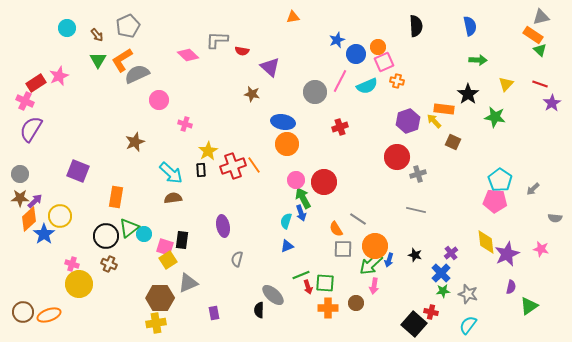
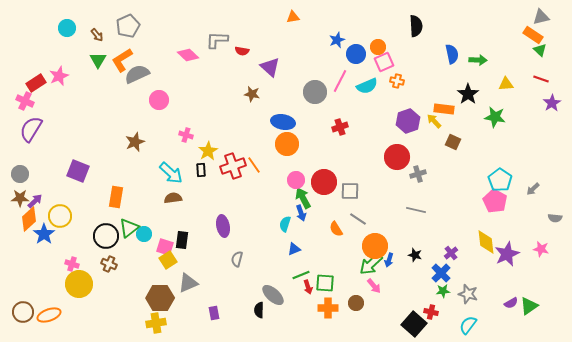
blue semicircle at (470, 26): moved 18 px left, 28 px down
yellow triangle at (506, 84): rotated 42 degrees clockwise
red line at (540, 84): moved 1 px right, 5 px up
pink cross at (185, 124): moved 1 px right, 11 px down
pink pentagon at (495, 201): rotated 25 degrees clockwise
cyan semicircle at (286, 221): moved 1 px left, 3 px down
blue triangle at (287, 246): moved 7 px right, 3 px down
gray square at (343, 249): moved 7 px right, 58 px up
pink arrow at (374, 286): rotated 49 degrees counterclockwise
purple semicircle at (511, 287): moved 16 px down; rotated 48 degrees clockwise
